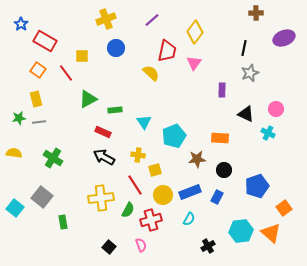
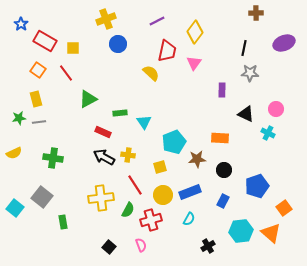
purple line at (152, 20): moved 5 px right, 1 px down; rotated 14 degrees clockwise
purple ellipse at (284, 38): moved 5 px down
blue circle at (116, 48): moved 2 px right, 4 px up
yellow square at (82, 56): moved 9 px left, 8 px up
gray star at (250, 73): rotated 24 degrees clockwise
green rectangle at (115, 110): moved 5 px right, 3 px down
cyan pentagon at (174, 136): moved 6 px down
yellow semicircle at (14, 153): rotated 147 degrees clockwise
yellow cross at (138, 155): moved 10 px left
green cross at (53, 158): rotated 24 degrees counterclockwise
yellow square at (155, 170): moved 5 px right, 3 px up
blue rectangle at (217, 197): moved 6 px right, 4 px down
